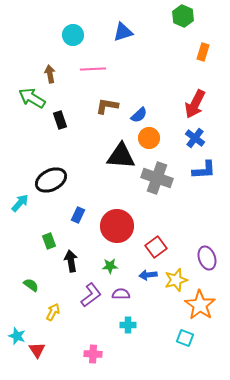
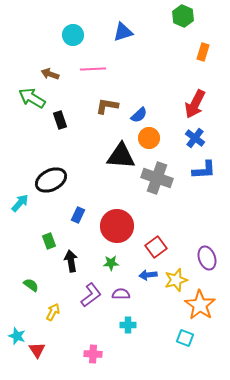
brown arrow: rotated 60 degrees counterclockwise
green star: moved 1 px right, 3 px up
